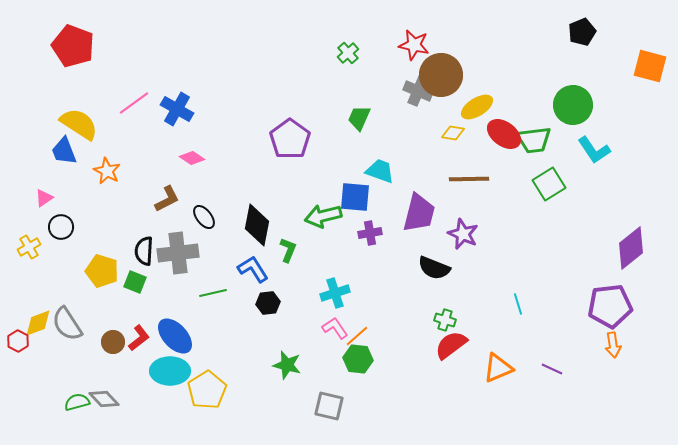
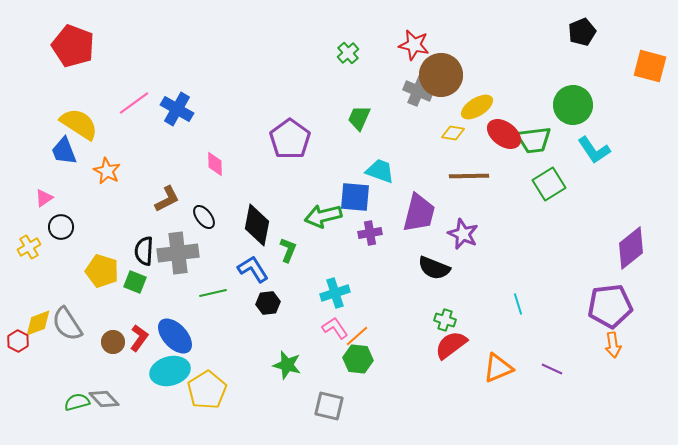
pink diamond at (192, 158): moved 23 px right, 6 px down; rotated 55 degrees clockwise
brown line at (469, 179): moved 3 px up
red L-shape at (139, 338): rotated 16 degrees counterclockwise
cyan ellipse at (170, 371): rotated 15 degrees counterclockwise
